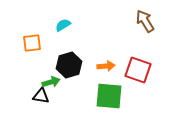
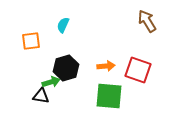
brown arrow: moved 2 px right
cyan semicircle: rotated 35 degrees counterclockwise
orange square: moved 1 px left, 2 px up
black hexagon: moved 3 px left, 3 px down
